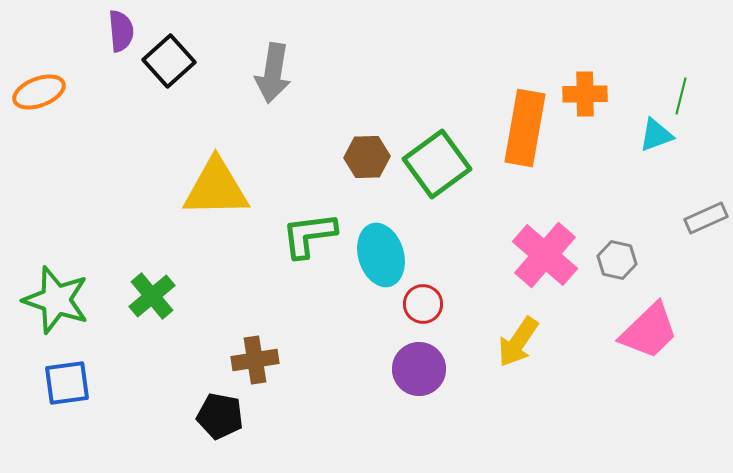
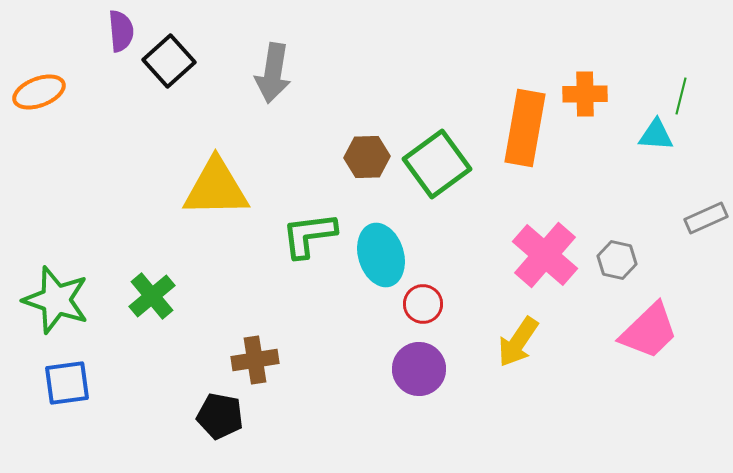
cyan triangle: rotated 24 degrees clockwise
